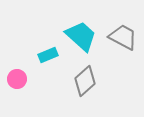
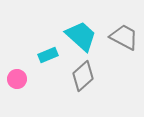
gray trapezoid: moved 1 px right
gray diamond: moved 2 px left, 5 px up
